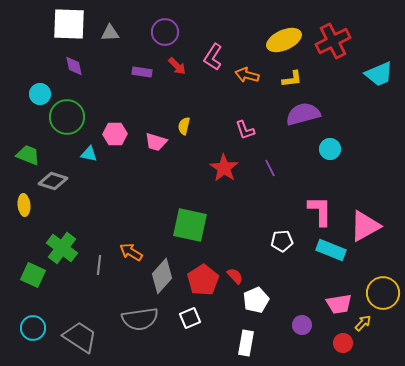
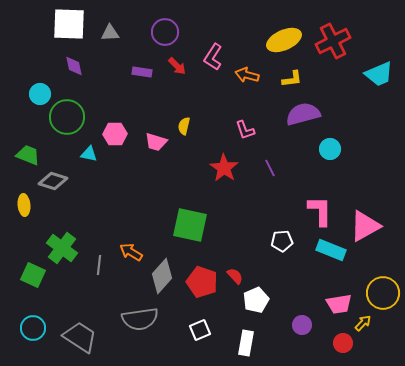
red pentagon at (203, 280): moved 1 px left, 2 px down; rotated 20 degrees counterclockwise
white square at (190, 318): moved 10 px right, 12 px down
